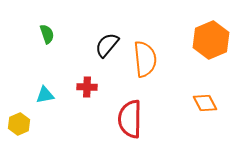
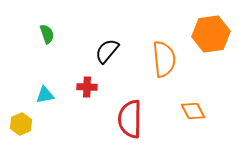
orange hexagon: moved 6 px up; rotated 15 degrees clockwise
black semicircle: moved 6 px down
orange semicircle: moved 19 px right
orange diamond: moved 12 px left, 8 px down
yellow hexagon: moved 2 px right
